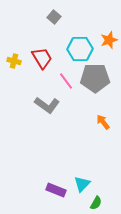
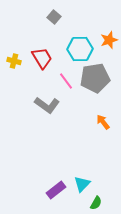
gray pentagon: rotated 8 degrees counterclockwise
purple rectangle: rotated 60 degrees counterclockwise
